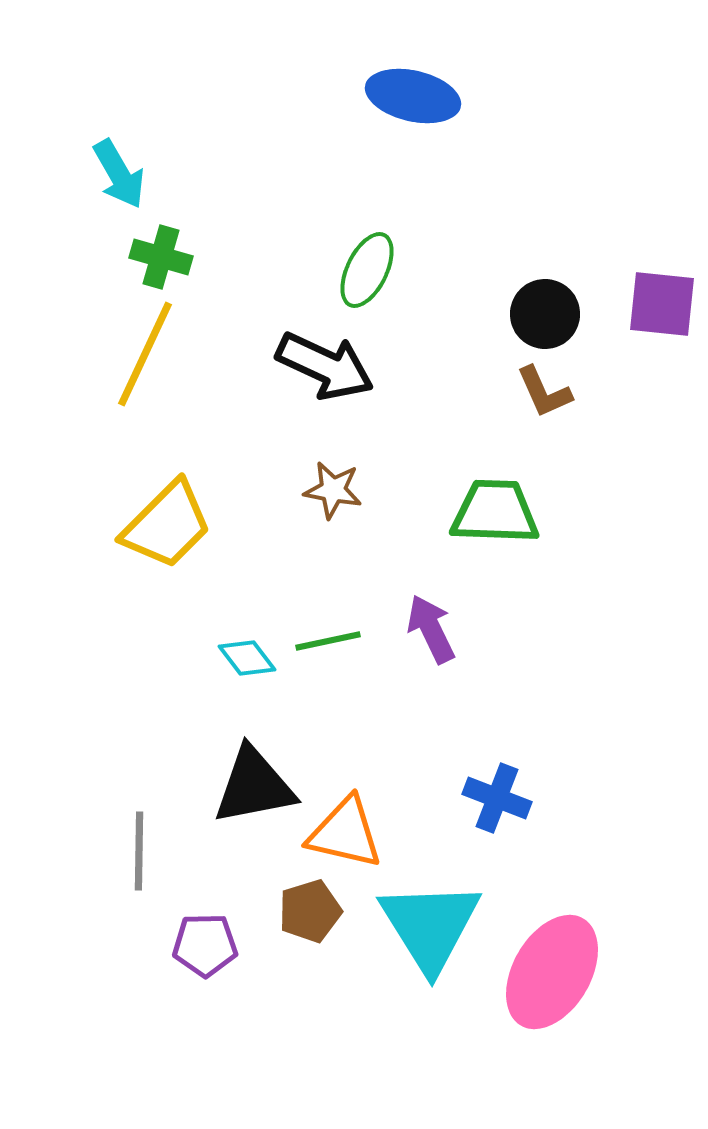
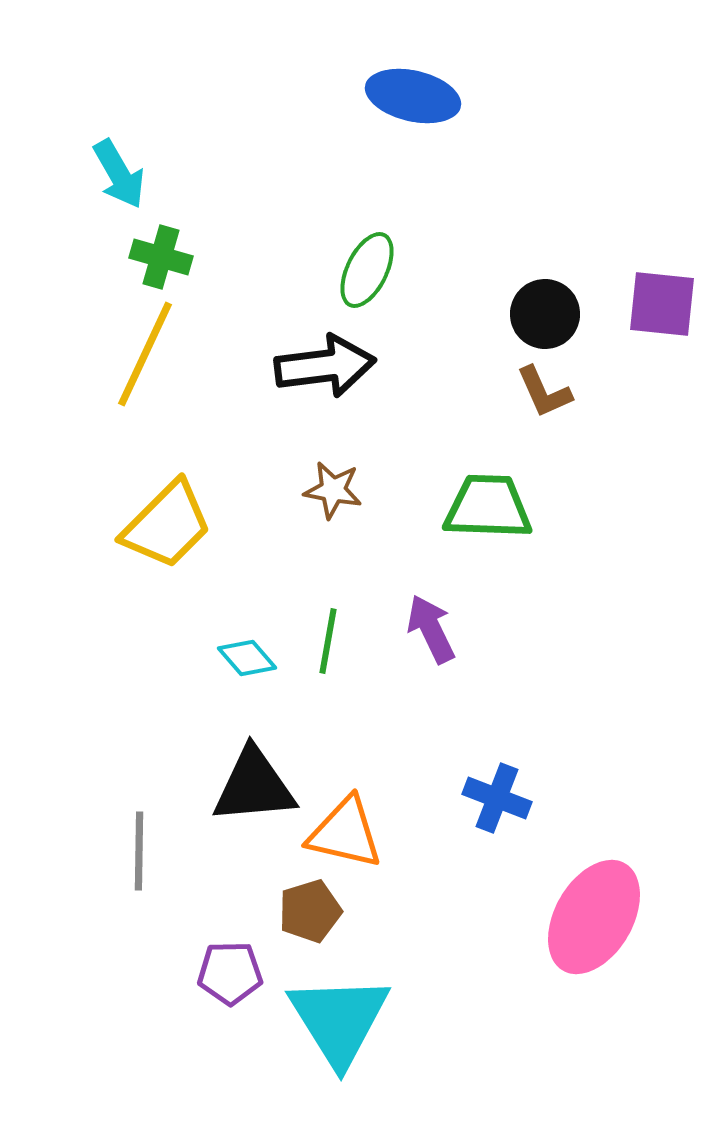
black arrow: rotated 32 degrees counterclockwise
green trapezoid: moved 7 px left, 5 px up
green line: rotated 68 degrees counterclockwise
cyan diamond: rotated 4 degrees counterclockwise
black triangle: rotated 6 degrees clockwise
cyan triangle: moved 91 px left, 94 px down
purple pentagon: moved 25 px right, 28 px down
pink ellipse: moved 42 px right, 55 px up
